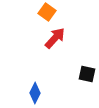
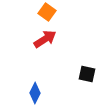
red arrow: moved 10 px left, 1 px down; rotated 15 degrees clockwise
